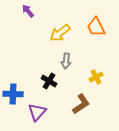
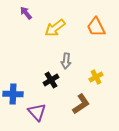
purple arrow: moved 2 px left, 2 px down
yellow arrow: moved 5 px left, 5 px up
black cross: moved 2 px right, 1 px up; rotated 28 degrees clockwise
purple triangle: rotated 24 degrees counterclockwise
